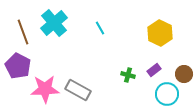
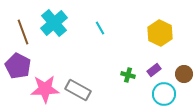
cyan circle: moved 3 px left
